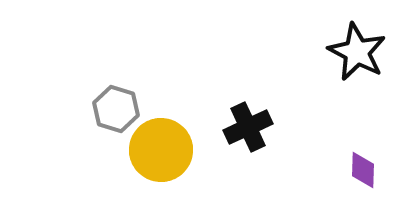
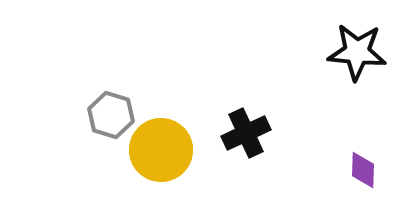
black star: rotated 22 degrees counterclockwise
gray hexagon: moved 5 px left, 6 px down
black cross: moved 2 px left, 6 px down
